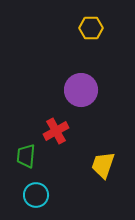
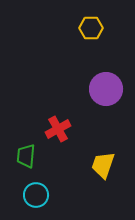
purple circle: moved 25 px right, 1 px up
red cross: moved 2 px right, 2 px up
